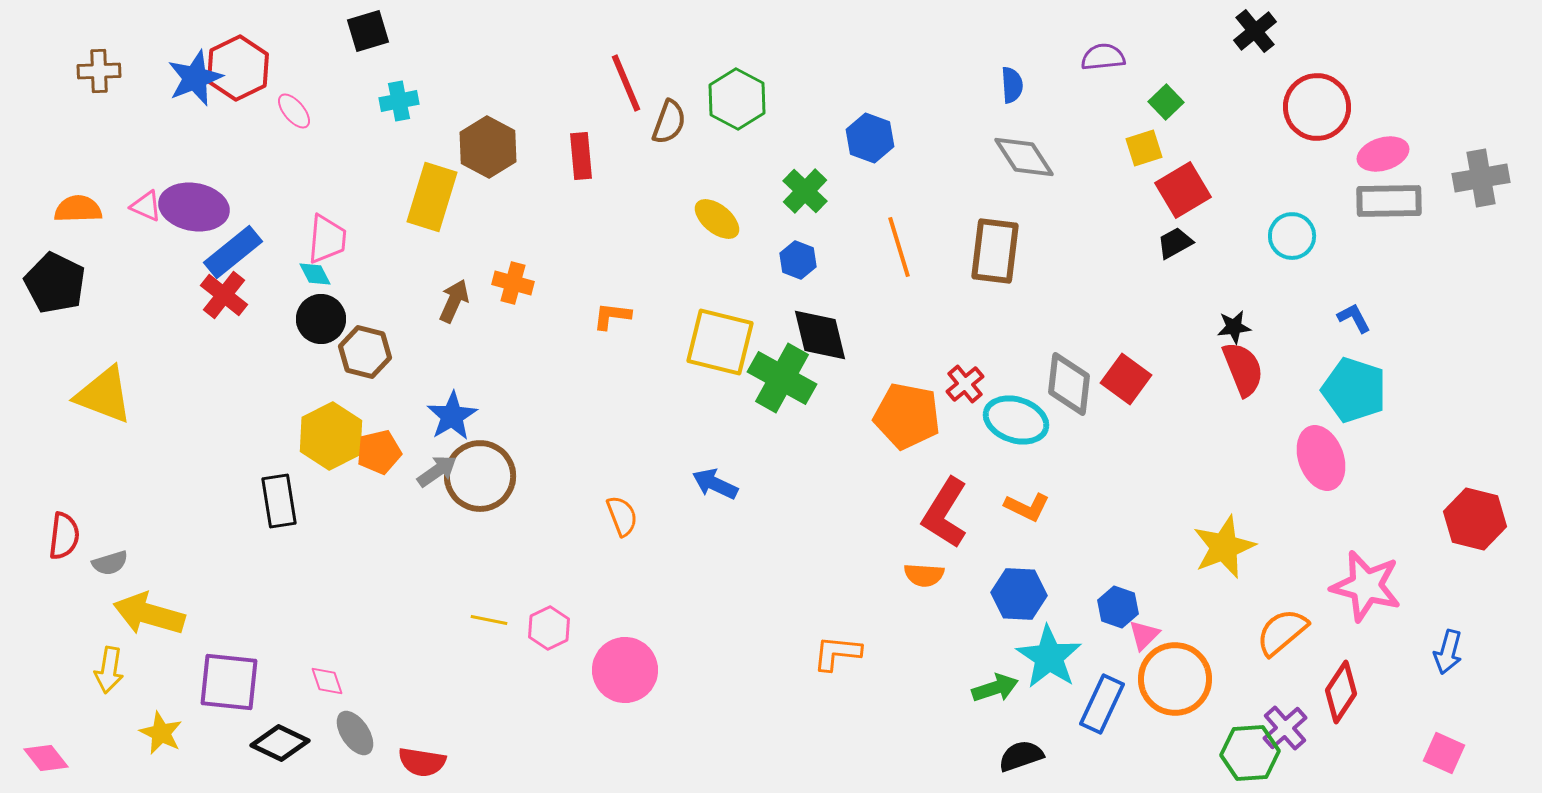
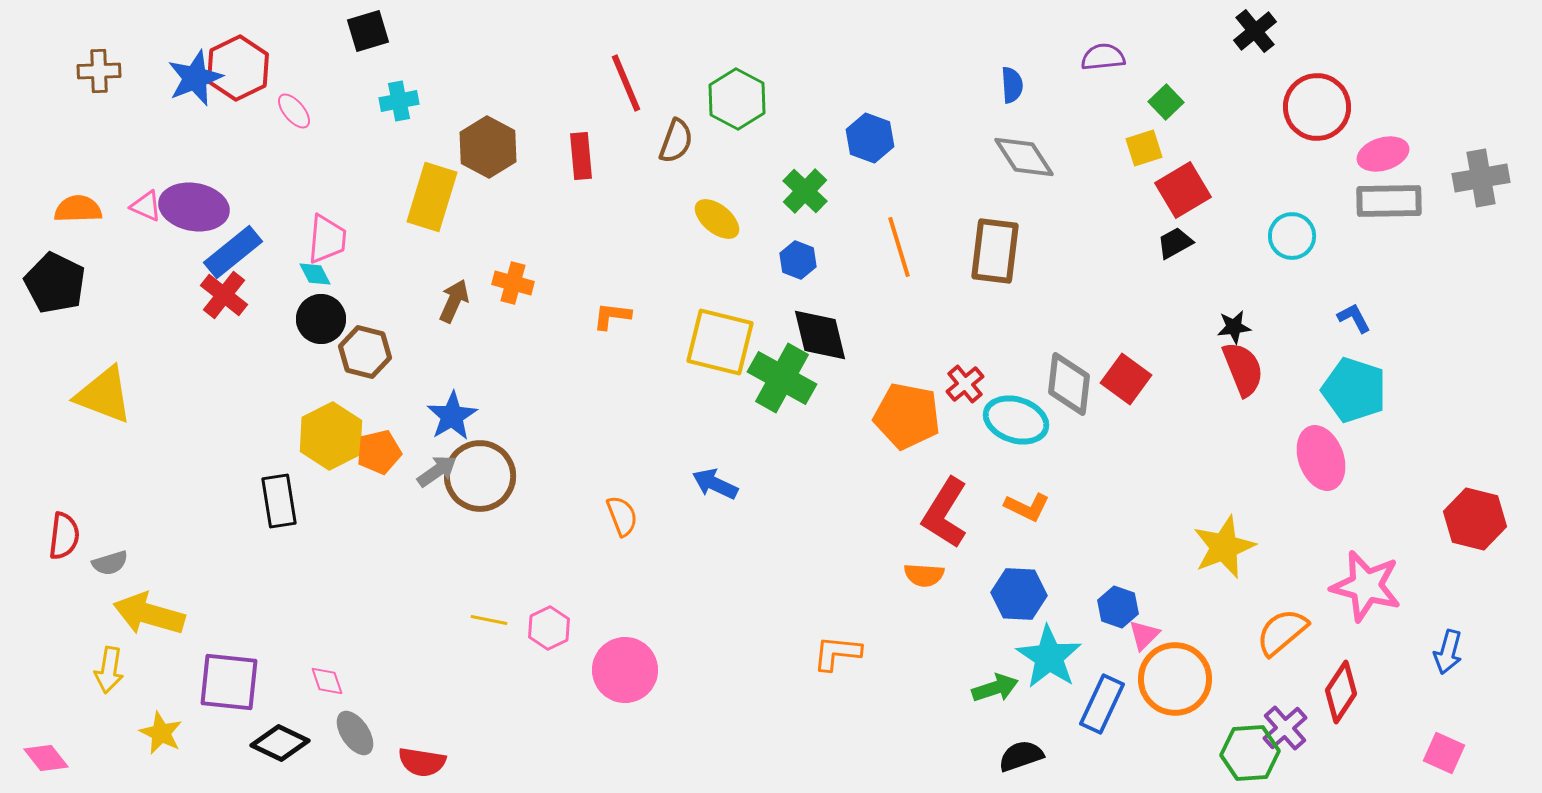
brown semicircle at (669, 122): moved 7 px right, 19 px down
